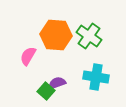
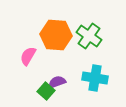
cyan cross: moved 1 px left, 1 px down
purple semicircle: moved 1 px up
